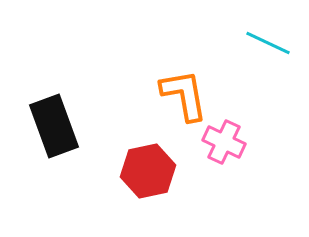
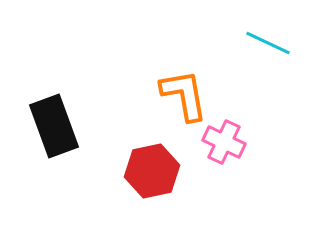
red hexagon: moved 4 px right
